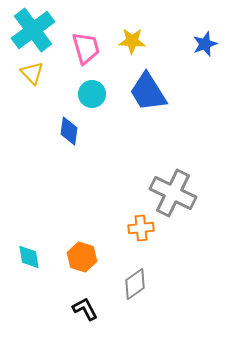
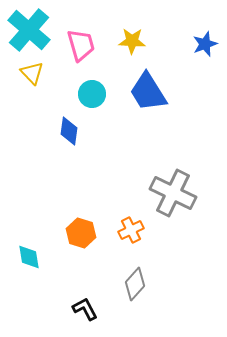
cyan cross: moved 4 px left; rotated 12 degrees counterclockwise
pink trapezoid: moved 5 px left, 3 px up
orange cross: moved 10 px left, 2 px down; rotated 20 degrees counterclockwise
orange hexagon: moved 1 px left, 24 px up
gray diamond: rotated 12 degrees counterclockwise
